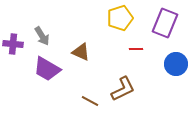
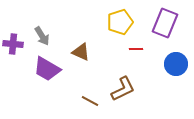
yellow pentagon: moved 4 px down
